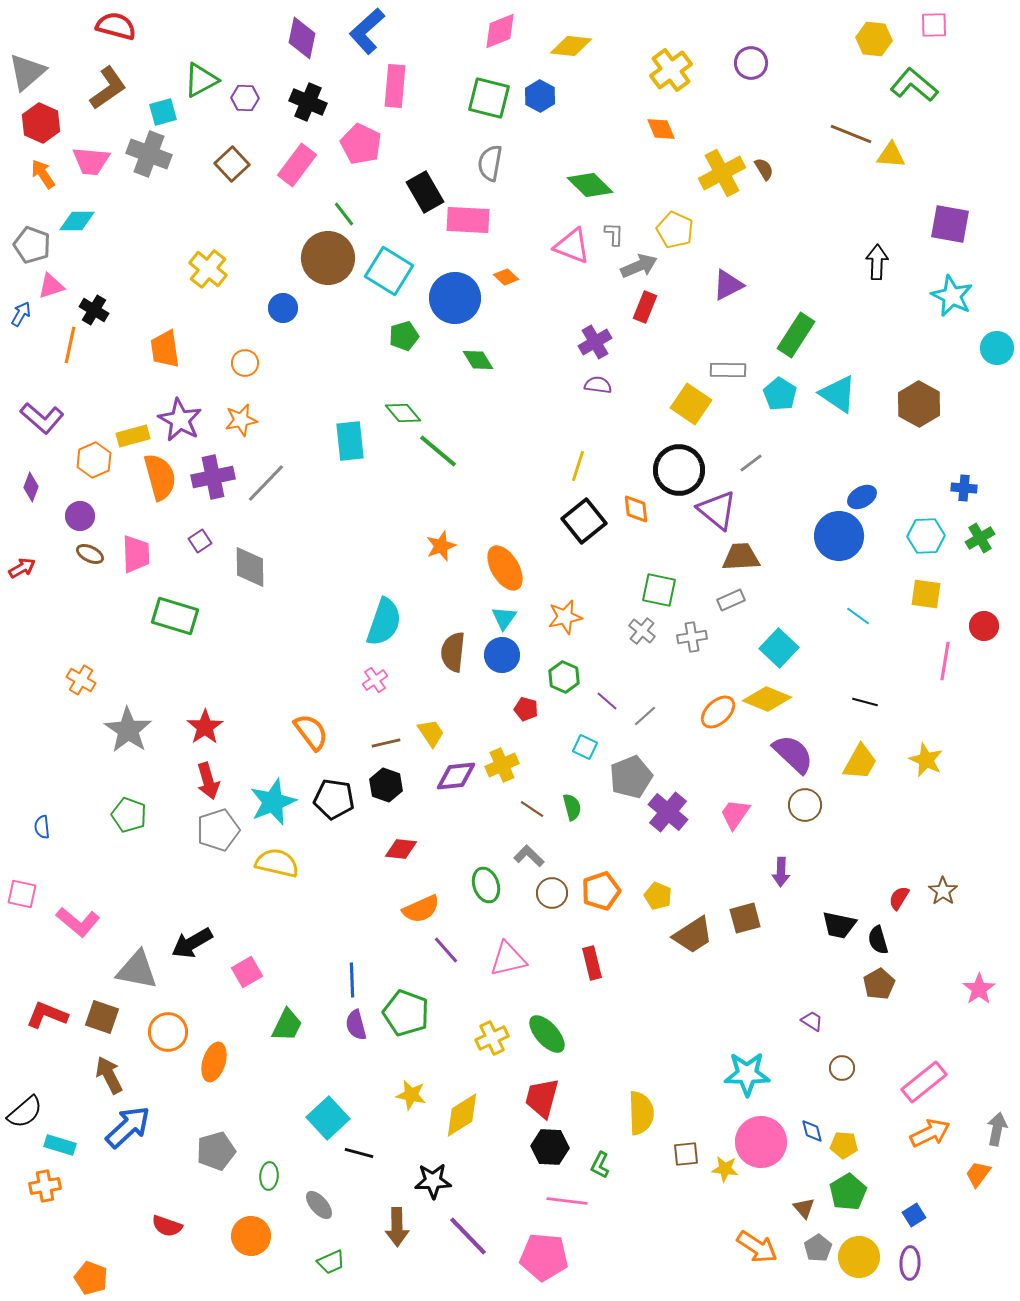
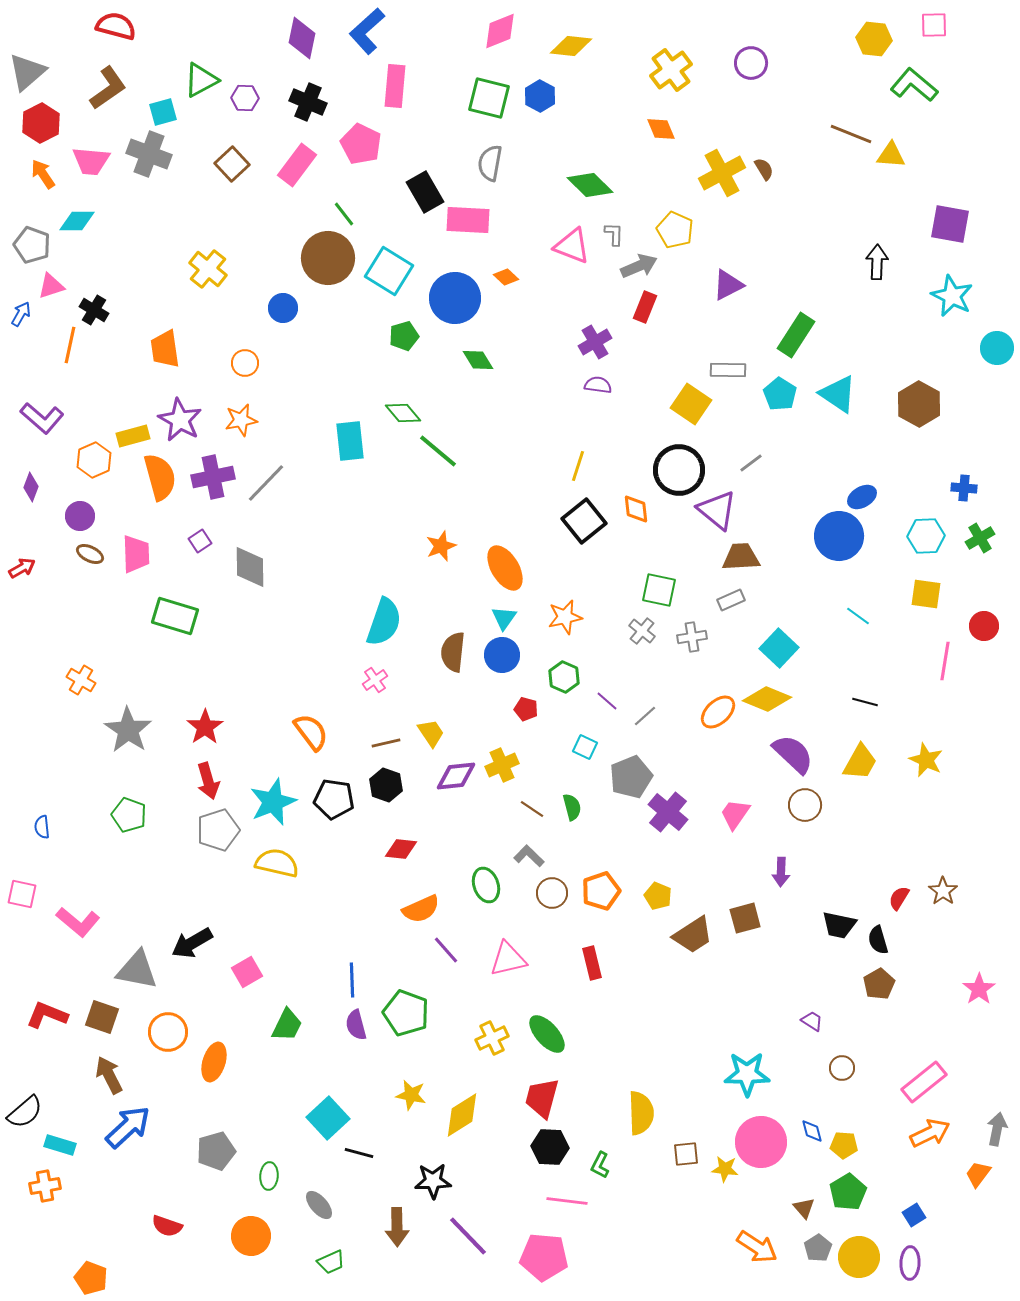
red hexagon at (41, 123): rotated 9 degrees clockwise
